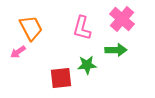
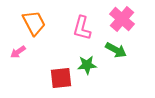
orange trapezoid: moved 3 px right, 5 px up
green arrow: rotated 30 degrees clockwise
